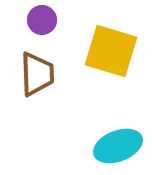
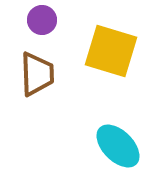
cyan ellipse: rotated 66 degrees clockwise
